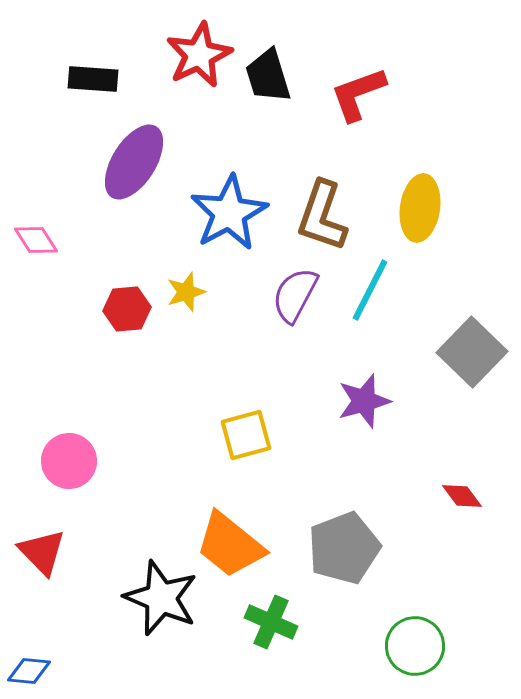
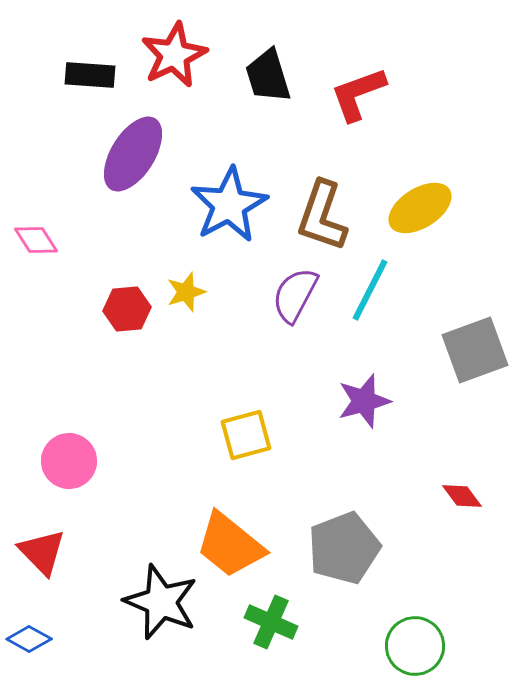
red star: moved 25 px left
black rectangle: moved 3 px left, 4 px up
purple ellipse: moved 1 px left, 8 px up
yellow ellipse: rotated 50 degrees clockwise
blue star: moved 8 px up
gray square: moved 3 px right, 2 px up; rotated 26 degrees clockwise
black star: moved 4 px down
blue diamond: moved 32 px up; rotated 24 degrees clockwise
